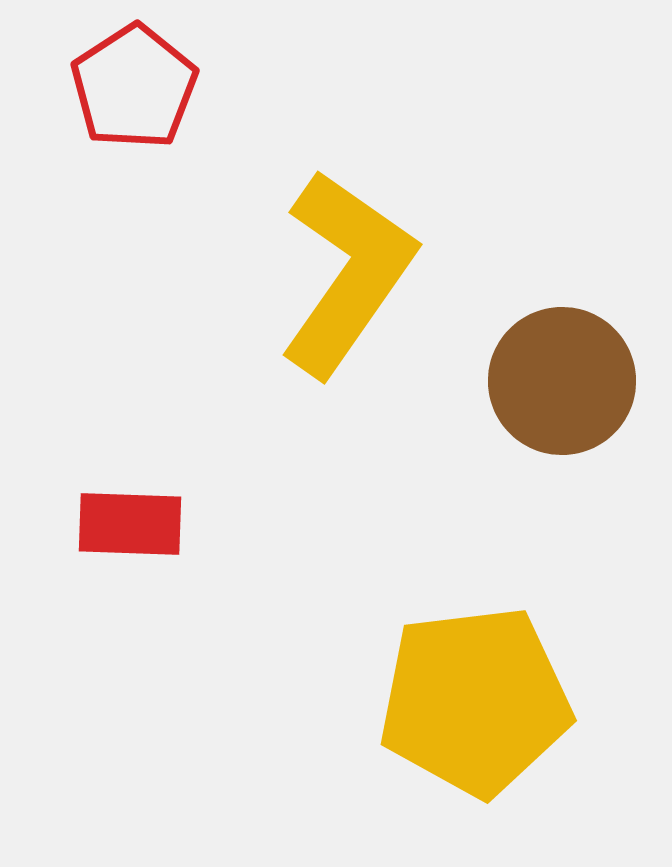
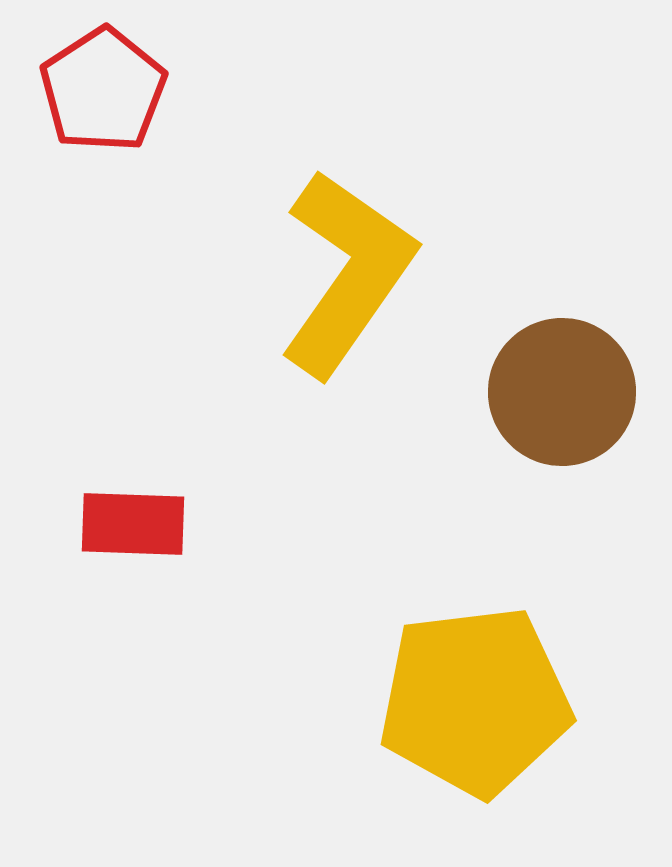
red pentagon: moved 31 px left, 3 px down
brown circle: moved 11 px down
red rectangle: moved 3 px right
